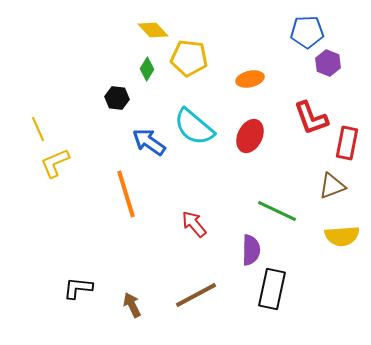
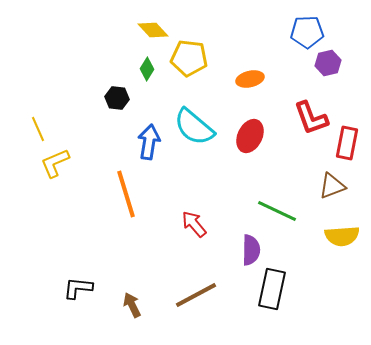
purple hexagon: rotated 25 degrees clockwise
blue arrow: rotated 64 degrees clockwise
